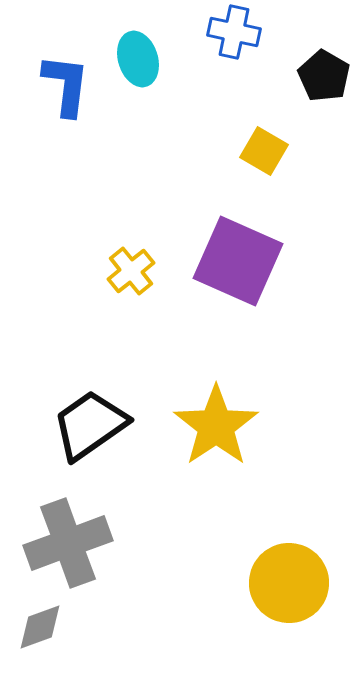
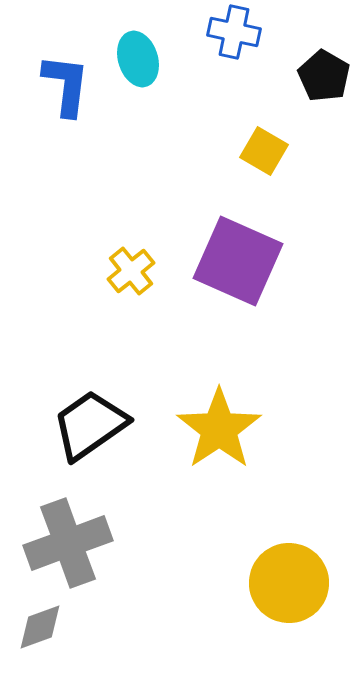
yellow star: moved 3 px right, 3 px down
